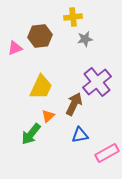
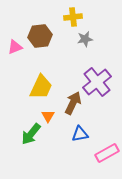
pink triangle: moved 1 px up
brown arrow: moved 1 px left, 1 px up
orange triangle: rotated 16 degrees counterclockwise
blue triangle: moved 1 px up
